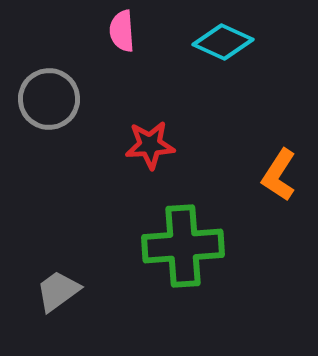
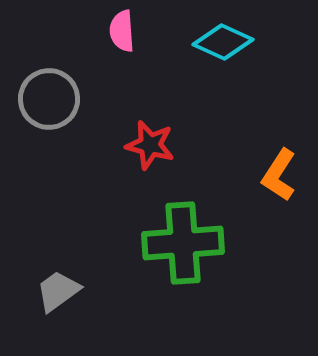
red star: rotated 18 degrees clockwise
green cross: moved 3 px up
